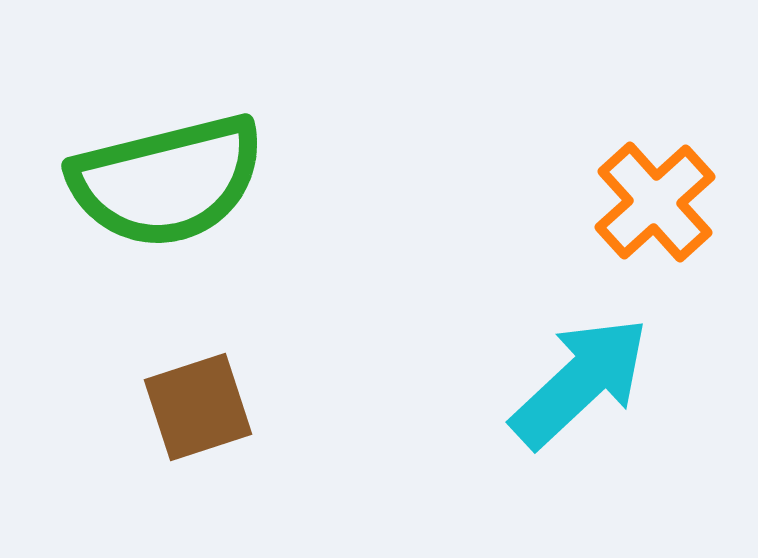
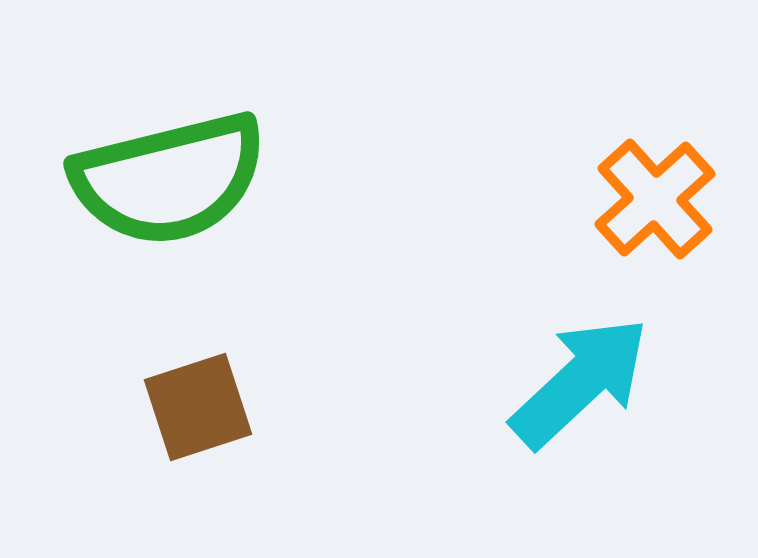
green semicircle: moved 2 px right, 2 px up
orange cross: moved 3 px up
